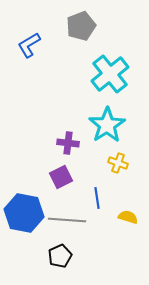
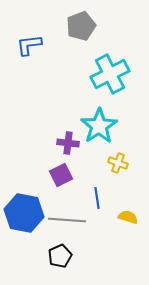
blue L-shape: rotated 24 degrees clockwise
cyan cross: rotated 12 degrees clockwise
cyan star: moved 8 px left, 1 px down
purple square: moved 2 px up
